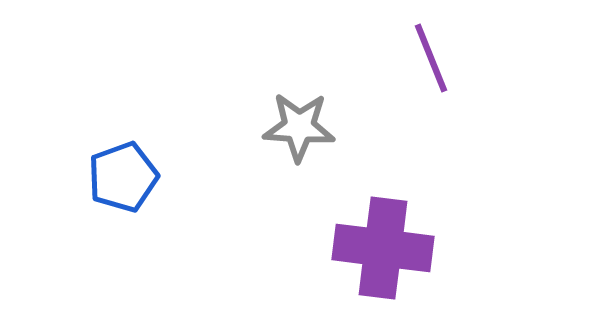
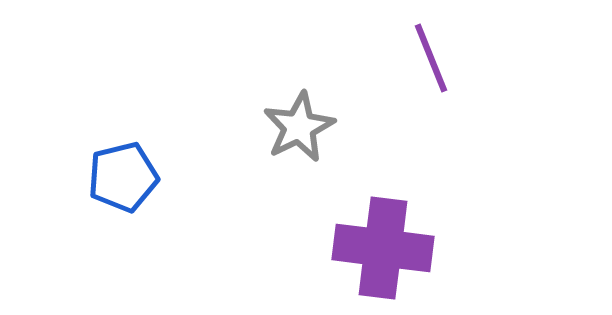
gray star: rotated 30 degrees counterclockwise
blue pentagon: rotated 6 degrees clockwise
